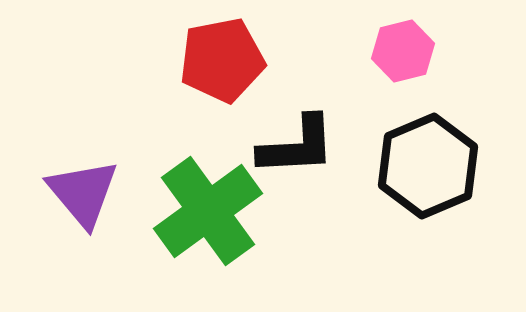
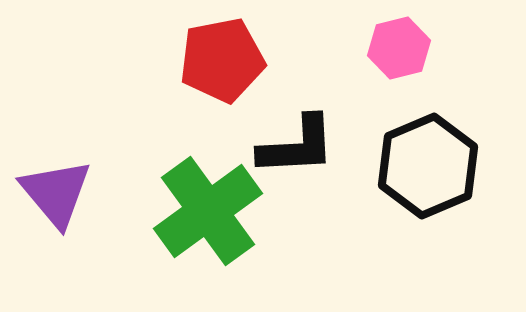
pink hexagon: moved 4 px left, 3 px up
purple triangle: moved 27 px left
